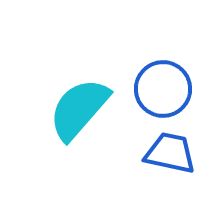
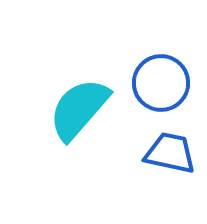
blue circle: moved 2 px left, 6 px up
